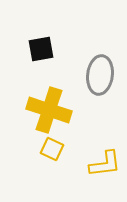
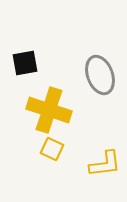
black square: moved 16 px left, 14 px down
gray ellipse: rotated 27 degrees counterclockwise
